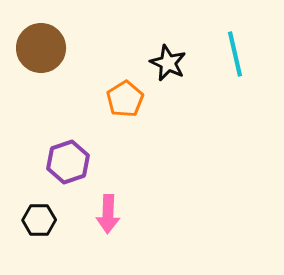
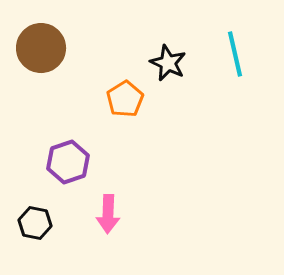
black hexagon: moved 4 px left, 3 px down; rotated 12 degrees clockwise
